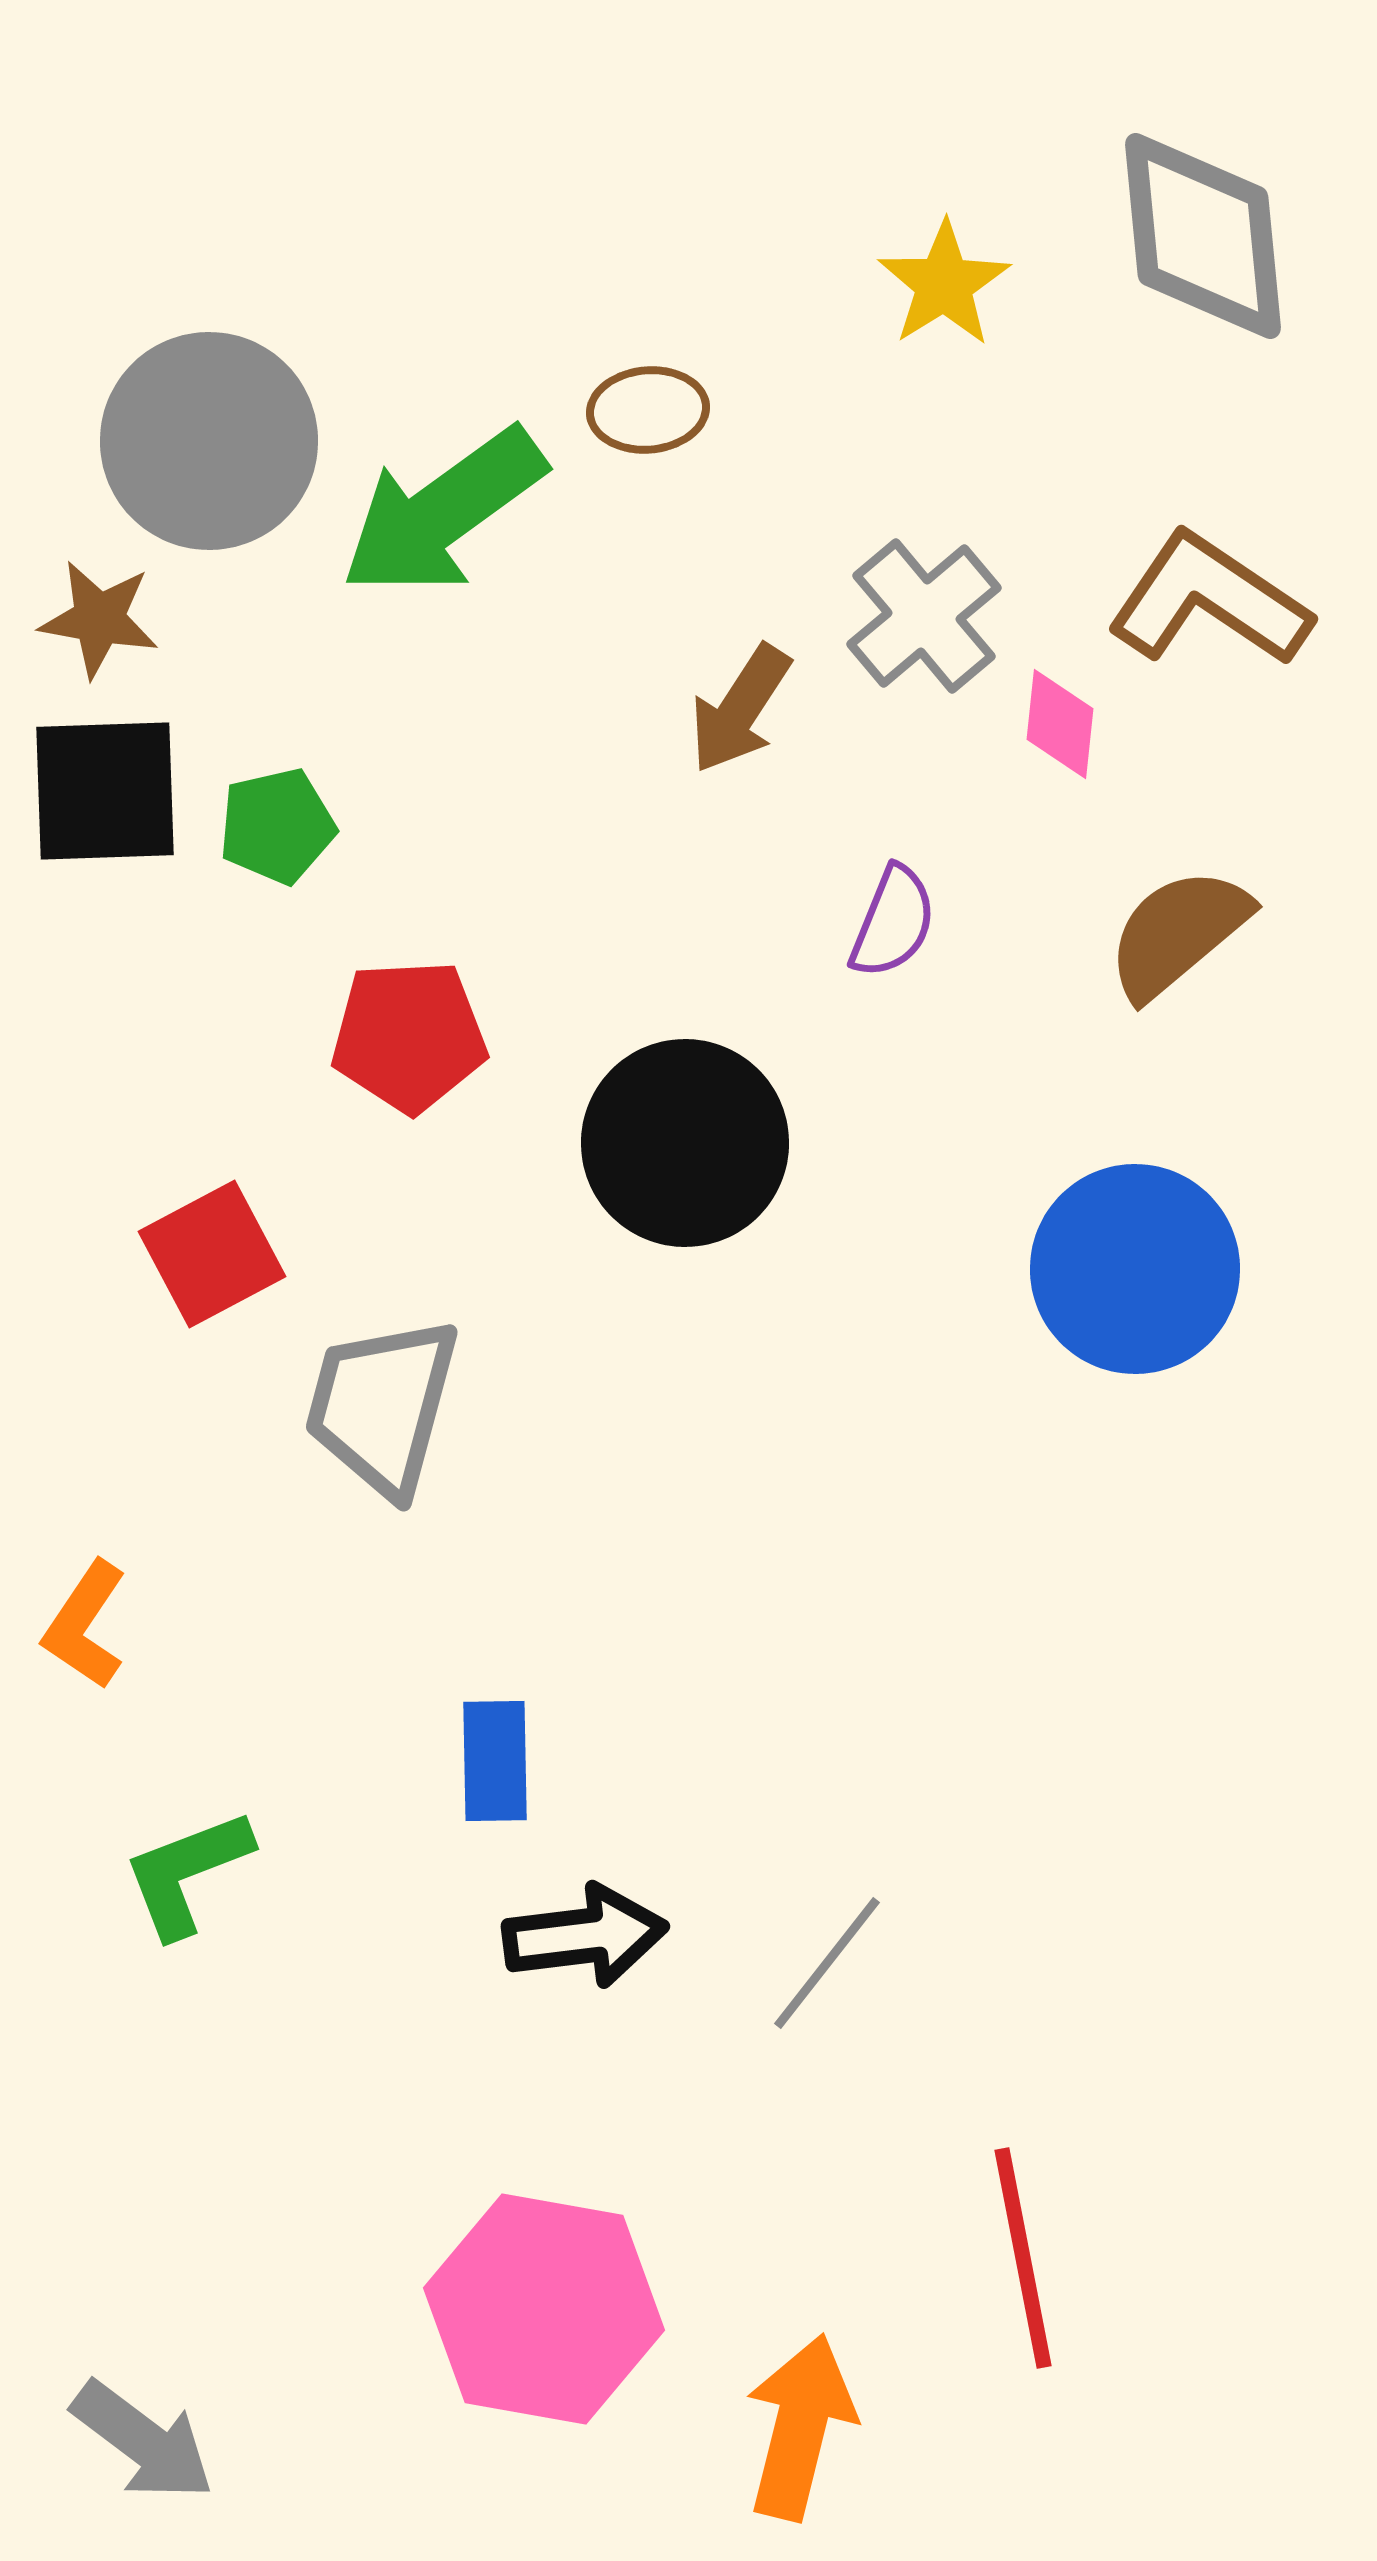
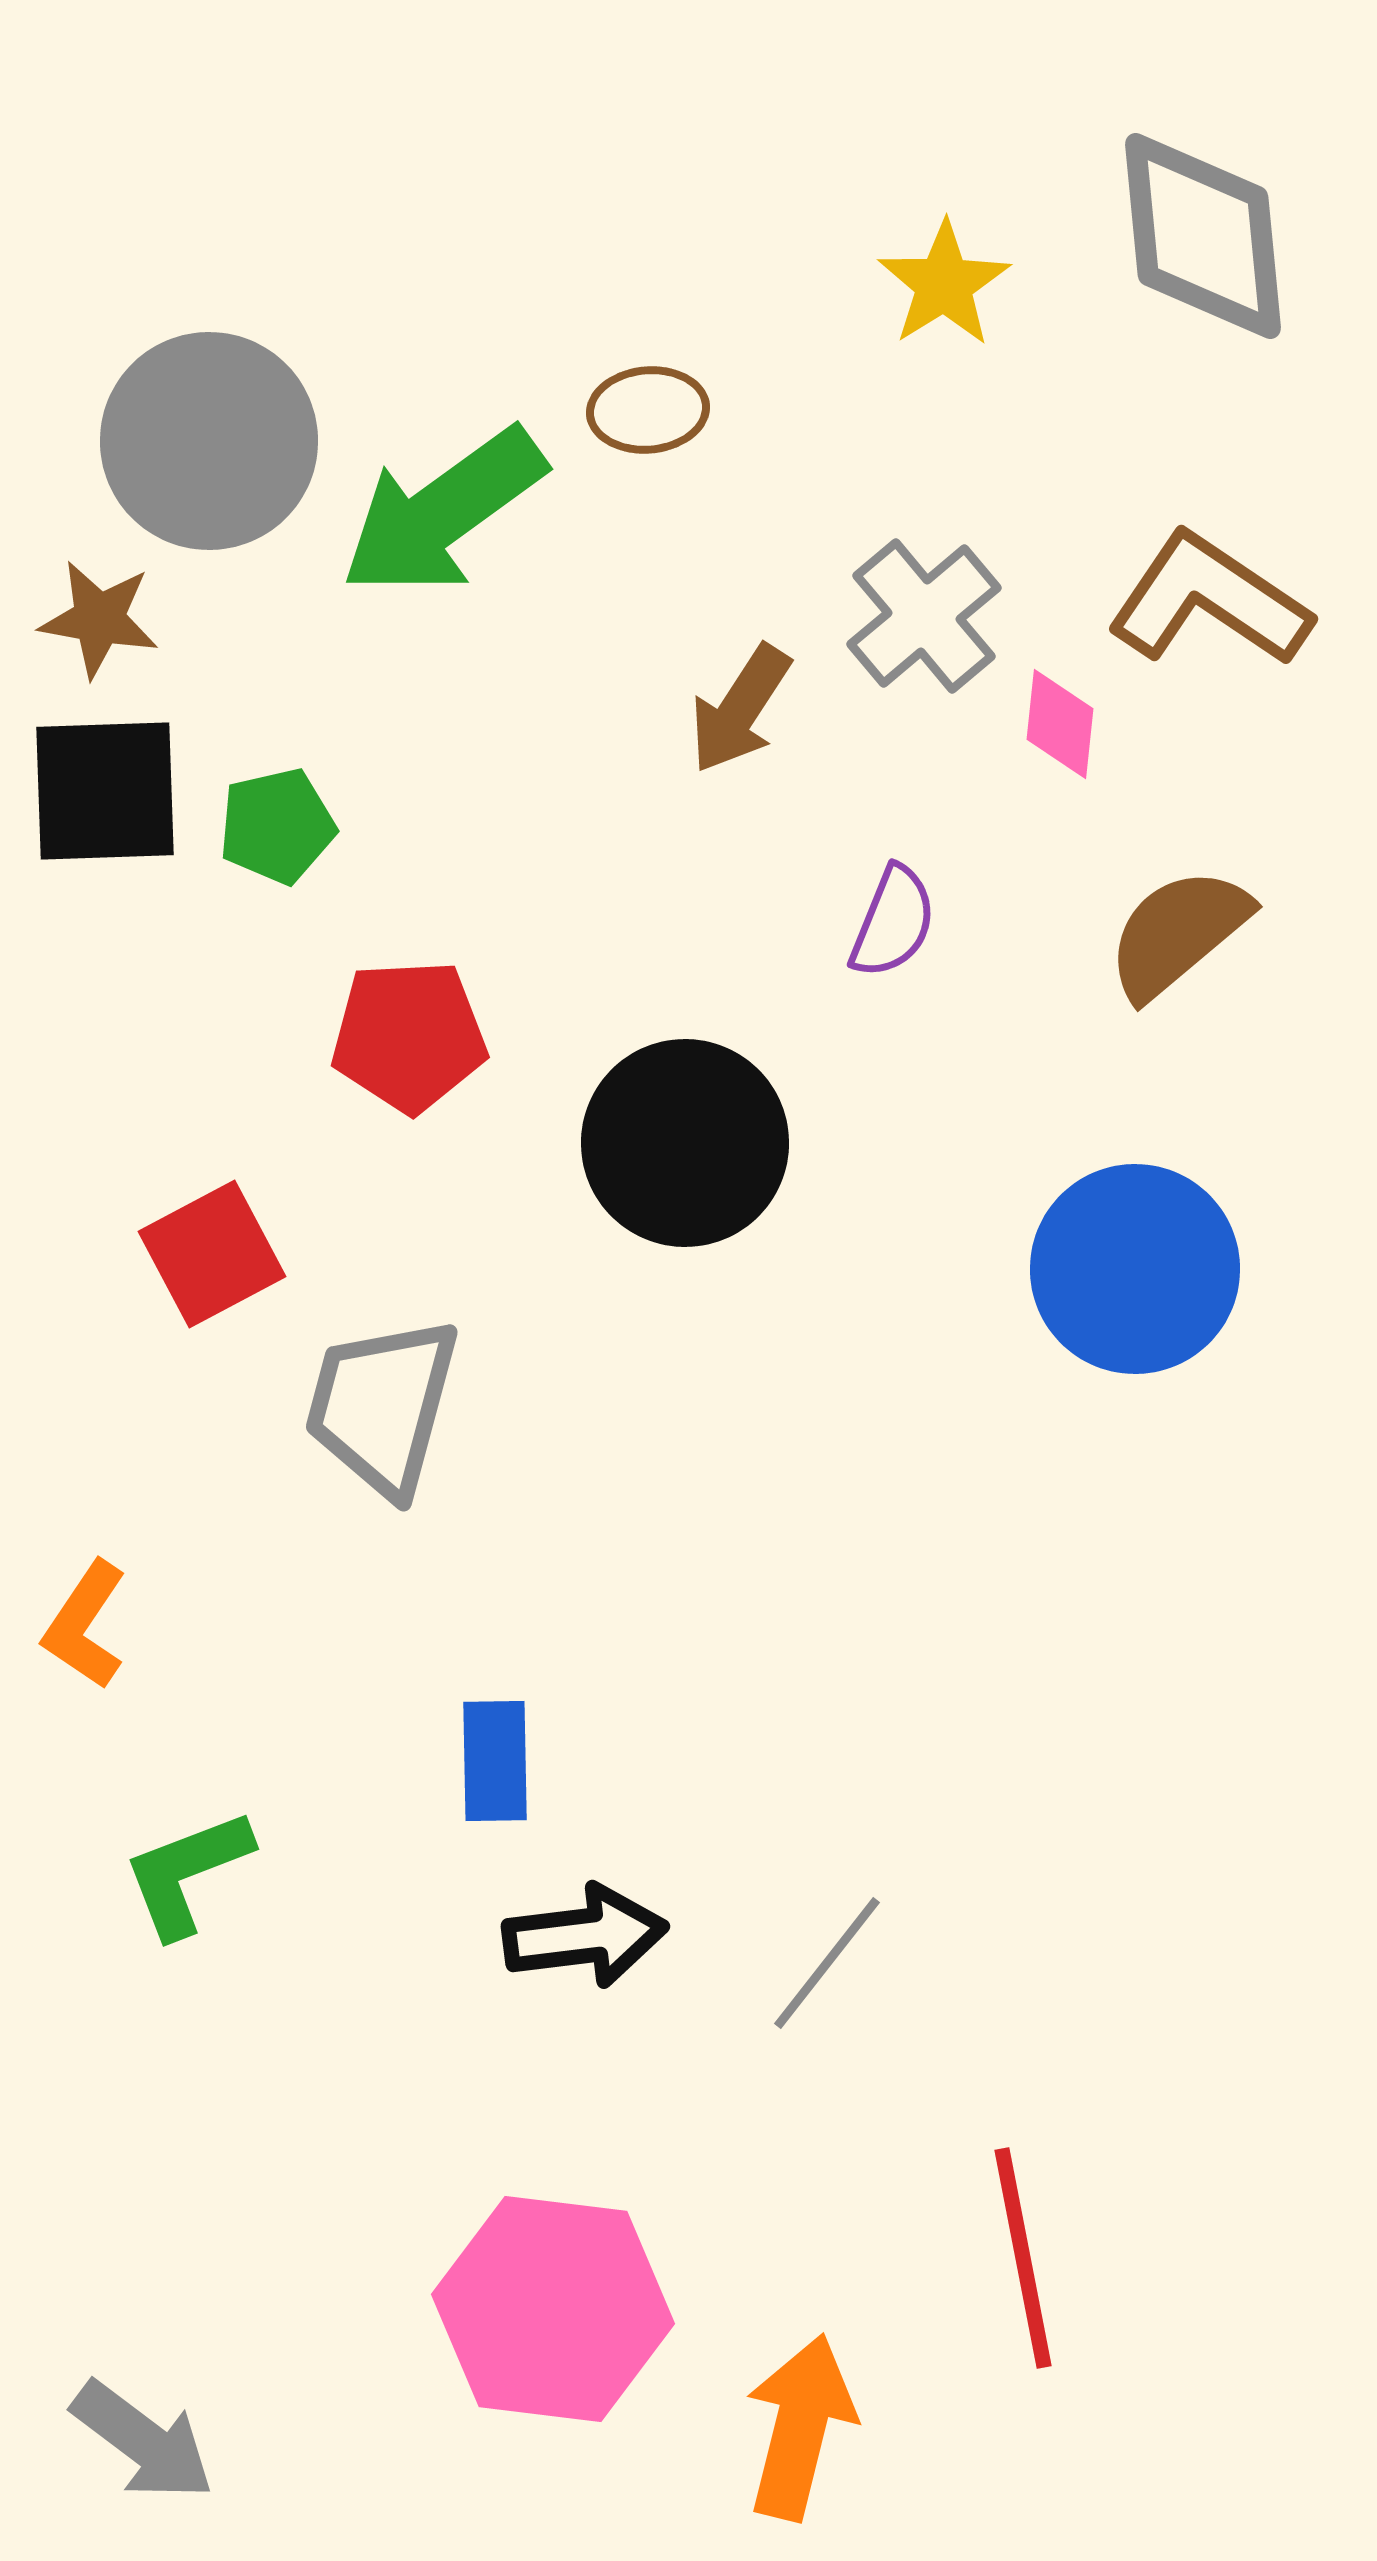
pink hexagon: moved 9 px right; rotated 3 degrees counterclockwise
